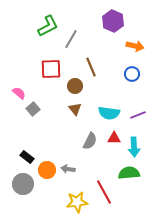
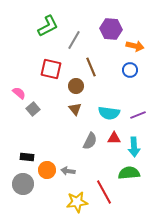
purple hexagon: moved 2 px left, 8 px down; rotated 20 degrees counterclockwise
gray line: moved 3 px right, 1 px down
red square: rotated 15 degrees clockwise
blue circle: moved 2 px left, 4 px up
brown circle: moved 1 px right
black rectangle: rotated 32 degrees counterclockwise
gray arrow: moved 2 px down
